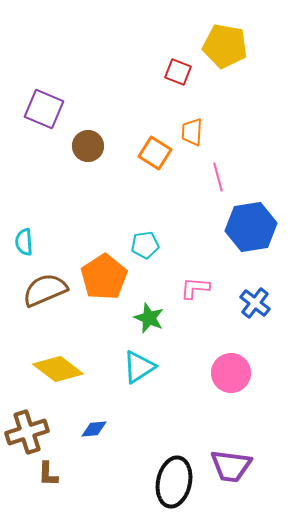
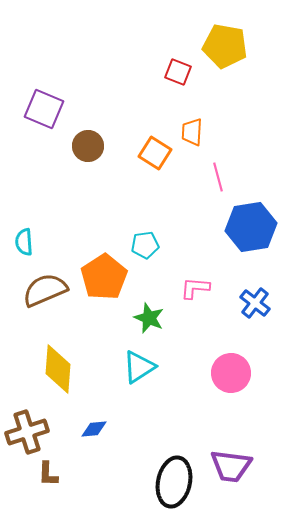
yellow diamond: rotated 57 degrees clockwise
